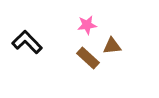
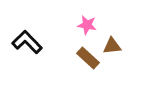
pink star: rotated 18 degrees clockwise
